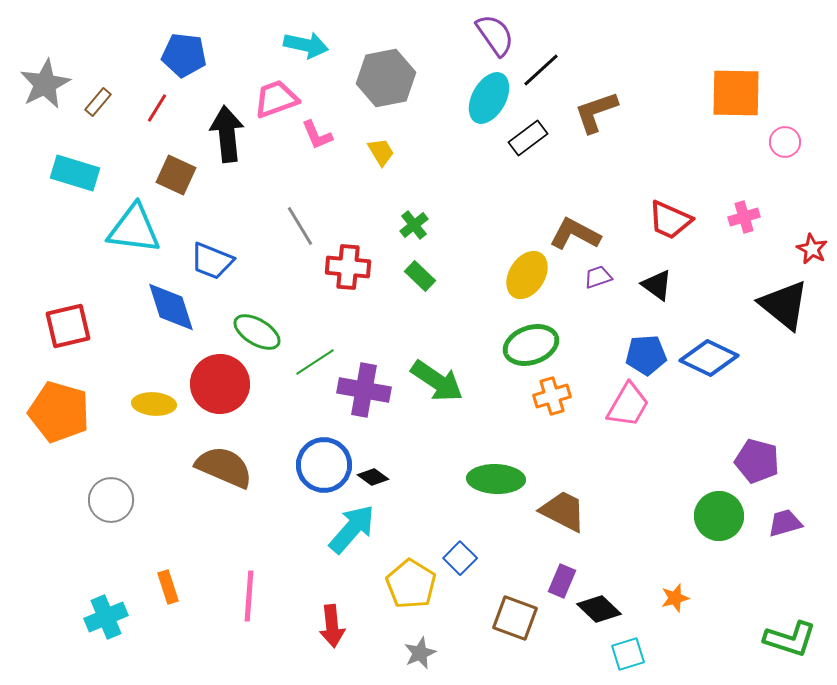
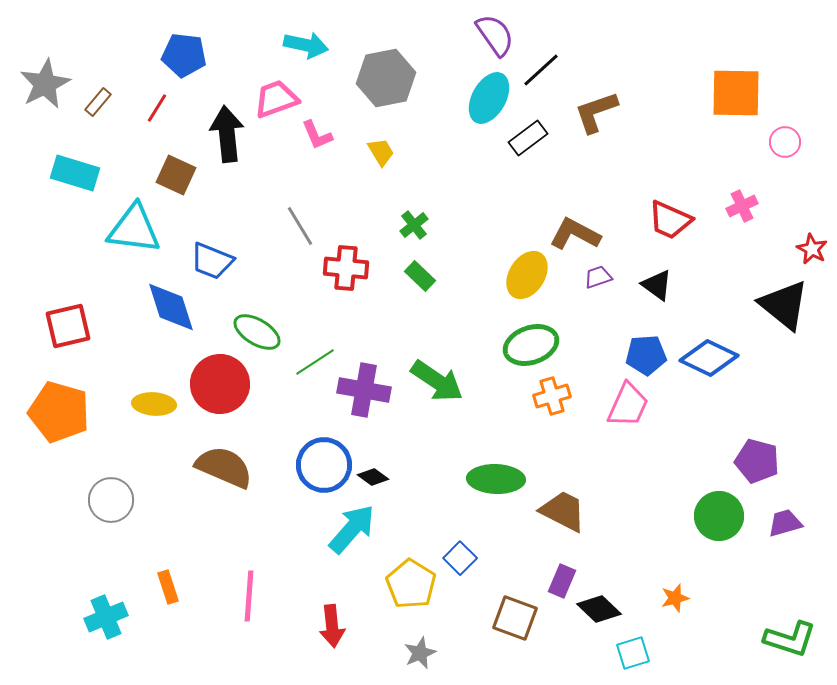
pink cross at (744, 217): moved 2 px left, 11 px up; rotated 8 degrees counterclockwise
red cross at (348, 267): moved 2 px left, 1 px down
pink trapezoid at (628, 405): rotated 6 degrees counterclockwise
cyan square at (628, 654): moved 5 px right, 1 px up
